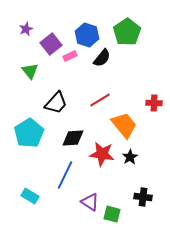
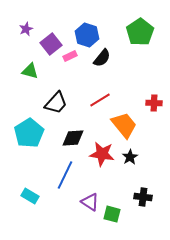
green pentagon: moved 13 px right
green triangle: rotated 36 degrees counterclockwise
